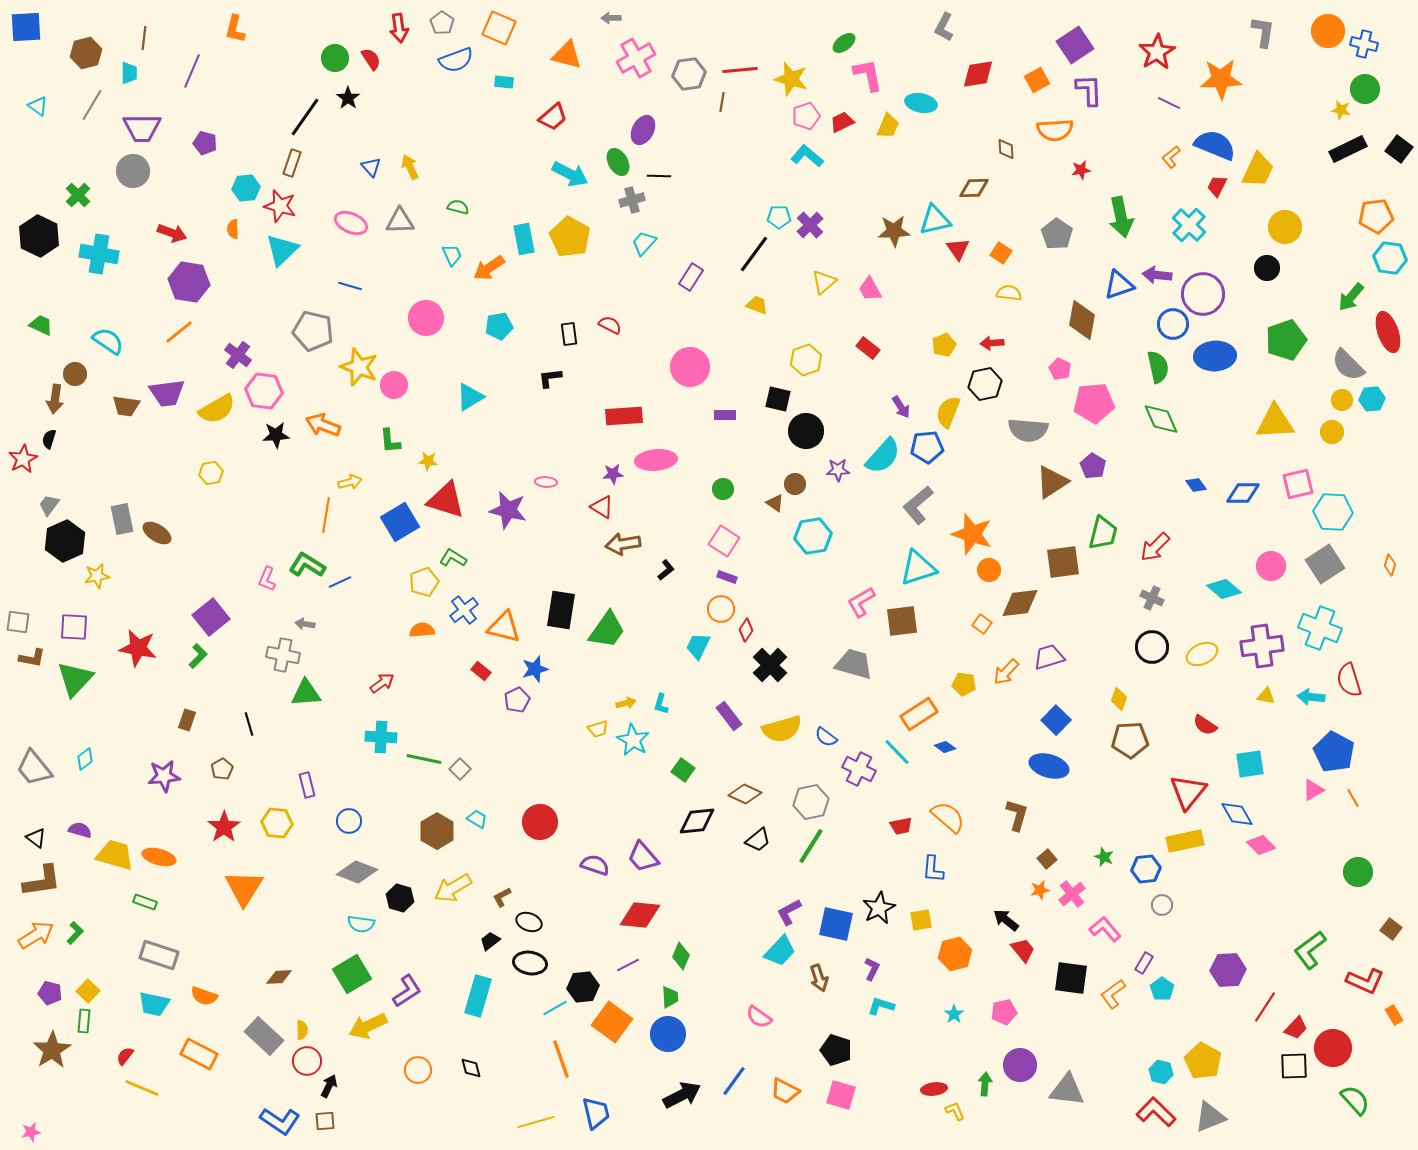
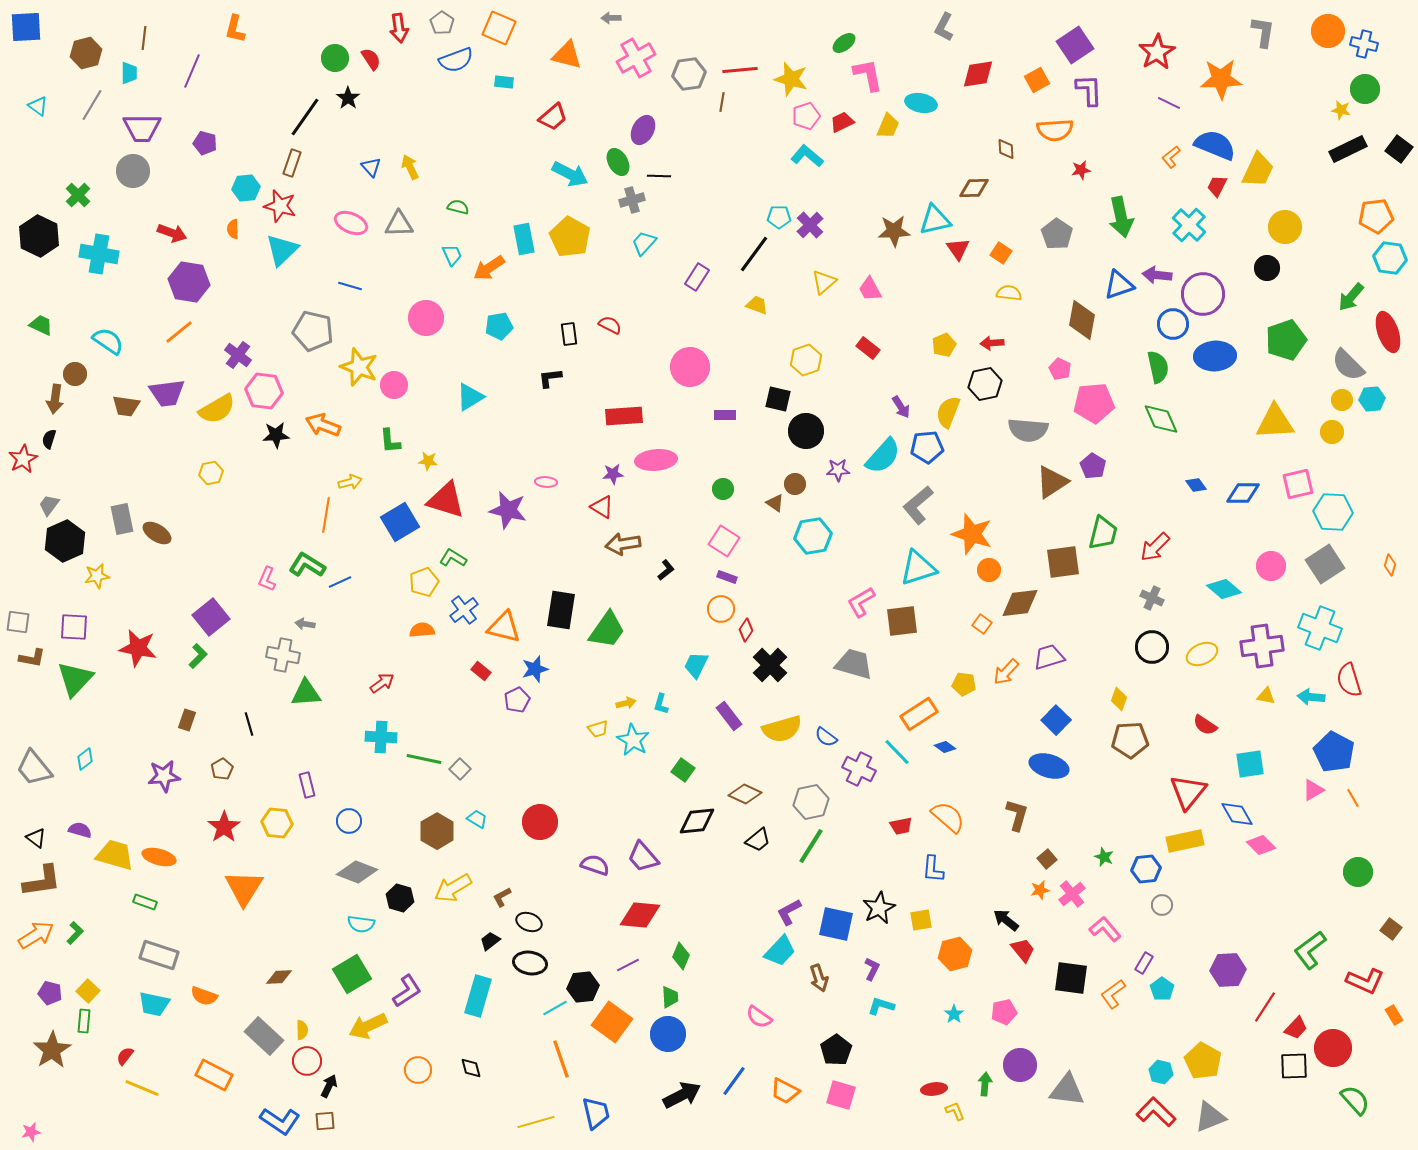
gray triangle at (400, 221): moved 1 px left, 3 px down
purple rectangle at (691, 277): moved 6 px right
cyan trapezoid at (698, 646): moved 2 px left, 19 px down
black pentagon at (836, 1050): rotated 20 degrees clockwise
orange rectangle at (199, 1054): moved 15 px right, 21 px down
